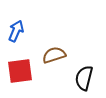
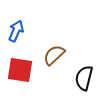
brown semicircle: rotated 25 degrees counterclockwise
red square: moved 1 px up; rotated 16 degrees clockwise
